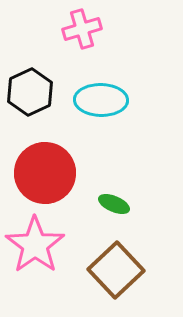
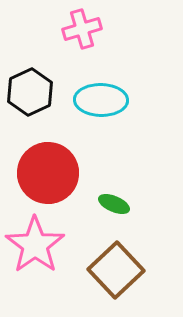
red circle: moved 3 px right
